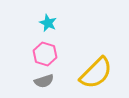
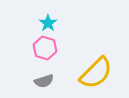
cyan star: rotated 12 degrees clockwise
pink hexagon: moved 6 px up
